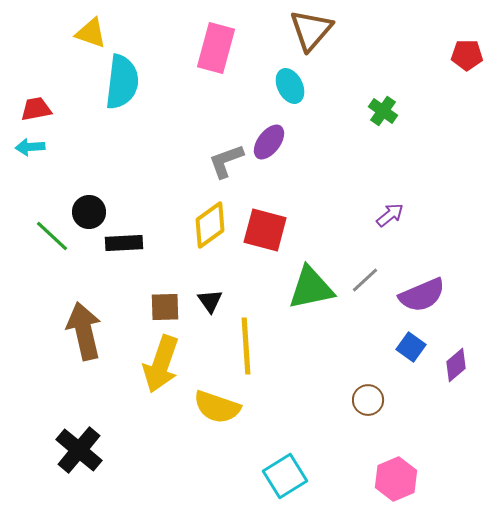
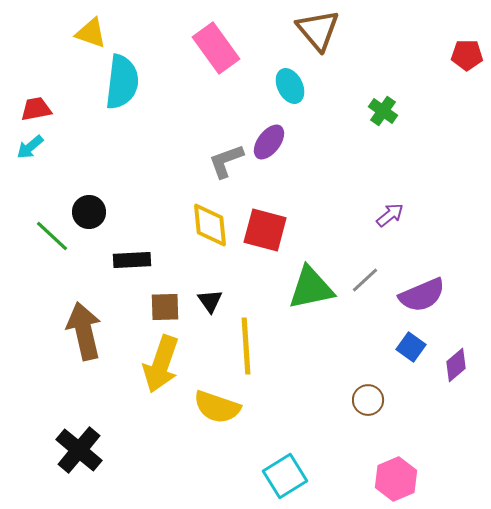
brown triangle: moved 7 px right; rotated 21 degrees counterclockwise
pink rectangle: rotated 51 degrees counterclockwise
cyan arrow: rotated 36 degrees counterclockwise
yellow diamond: rotated 60 degrees counterclockwise
black rectangle: moved 8 px right, 17 px down
